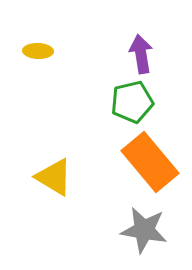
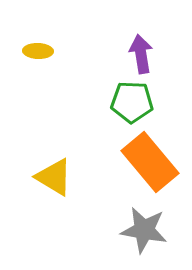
green pentagon: rotated 15 degrees clockwise
